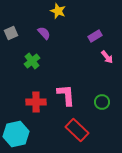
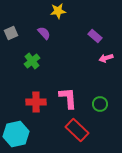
yellow star: rotated 28 degrees counterclockwise
purple rectangle: rotated 72 degrees clockwise
pink arrow: moved 1 px left, 1 px down; rotated 112 degrees clockwise
pink L-shape: moved 2 px right, 3 px down
green circle: moved 2 px left, 2 px down
